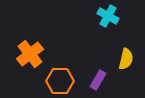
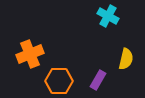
orange cross: rotated 16 degrees clockwise
orange hexagon: moved 1 px left
